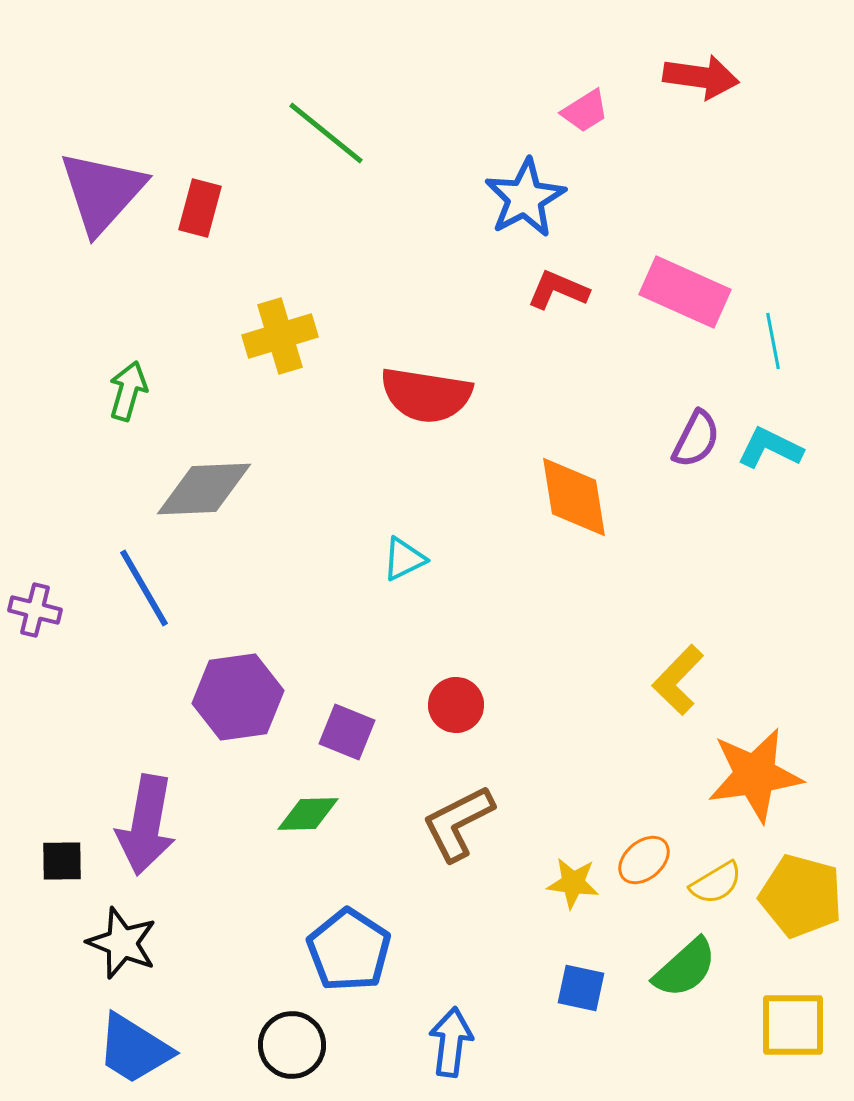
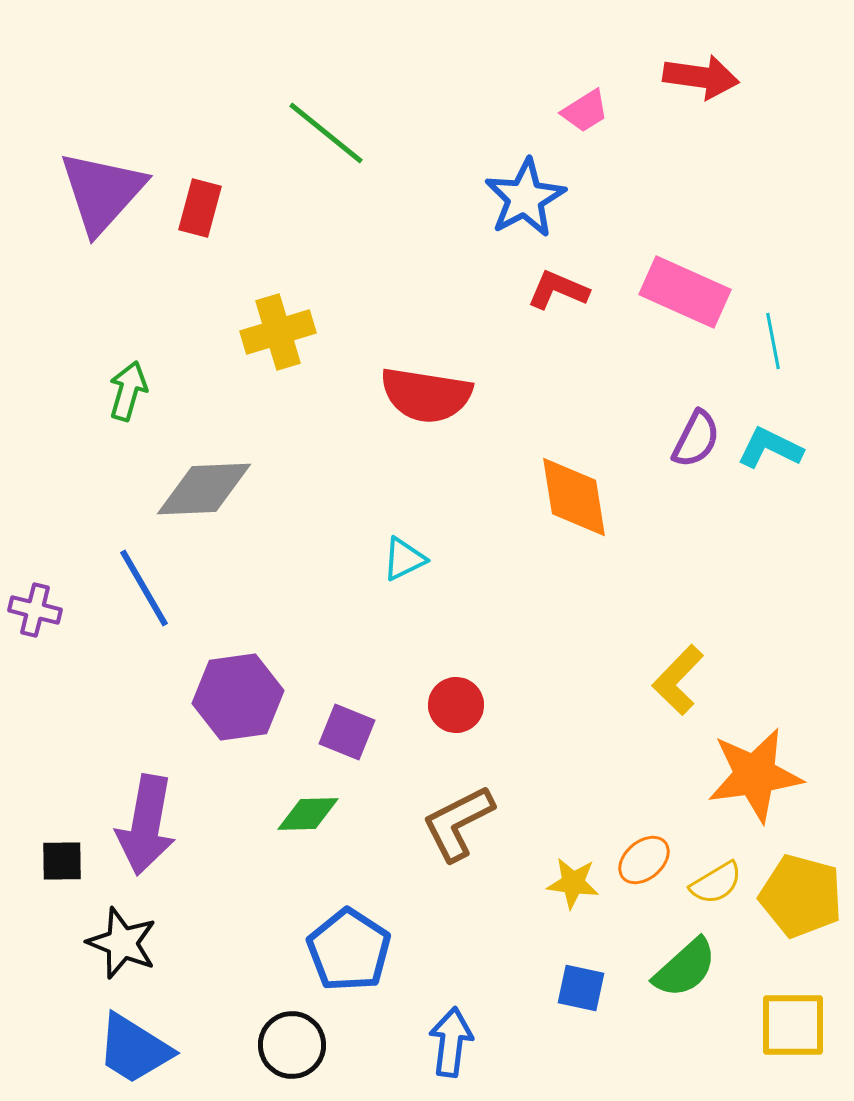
yellow cross: moved 2 px left, 4 px up
